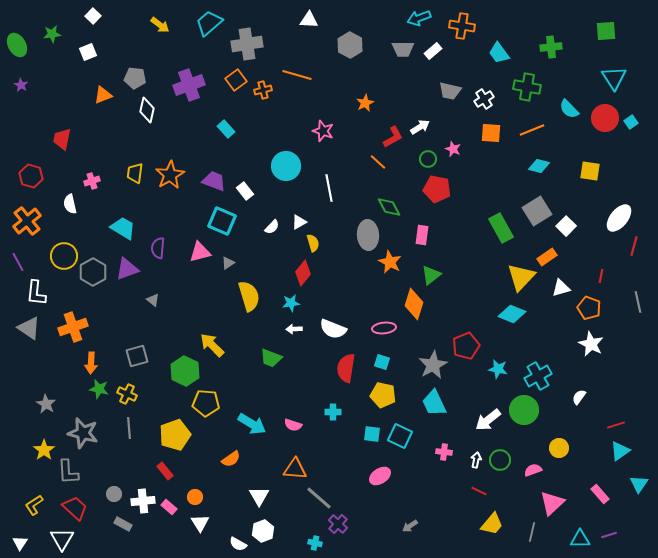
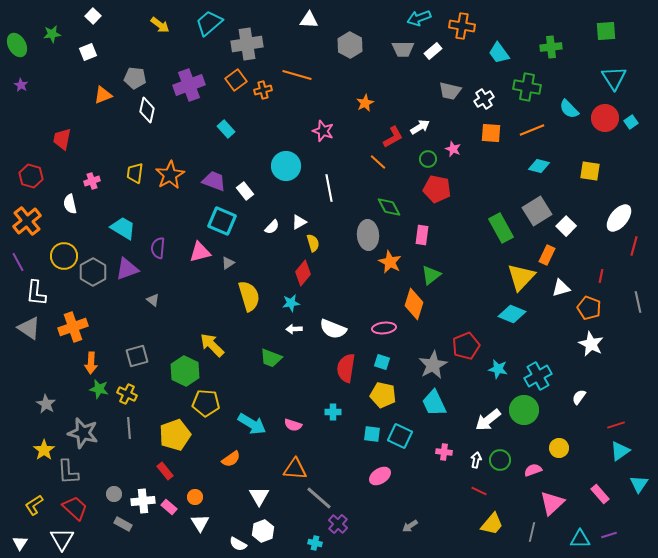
orange rectangle at (547, 257): moved 2 px up; rotated 30 degrees counterclockwise
